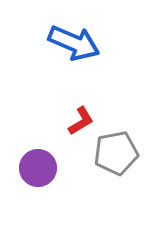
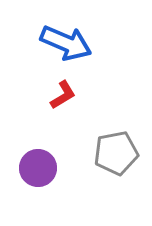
blue arrow: moved 8 px left
red L-shape: moved 18 px left, 26 px up
